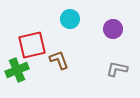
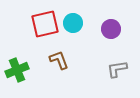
cyan circle: moved 3 px right, 4 px down
purple circle: moved 2 px left
red square: moved 13 px right, 21 px up
gray L-shape: rotated 20 degrees counterclockwise
